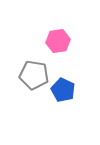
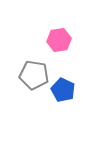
pink hexagon: moved 1 px right, 1 px up
